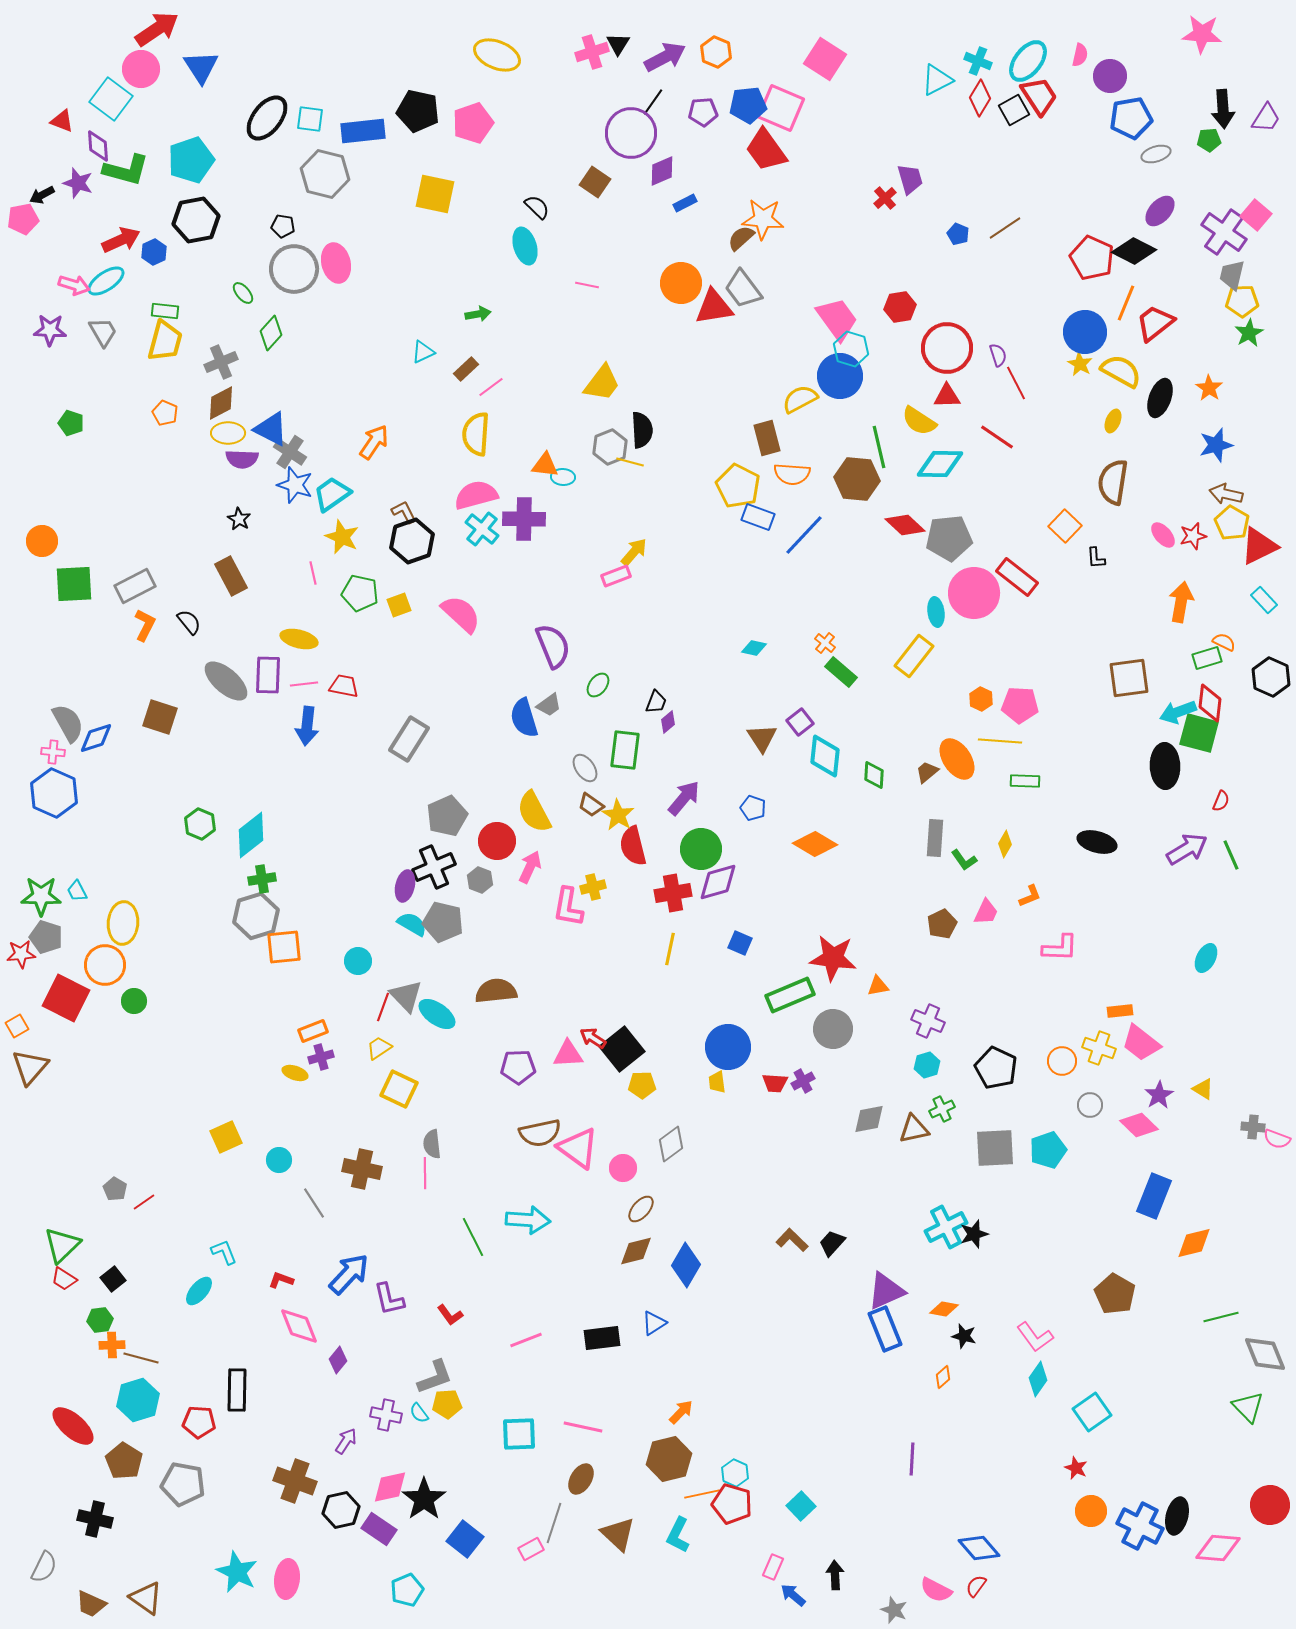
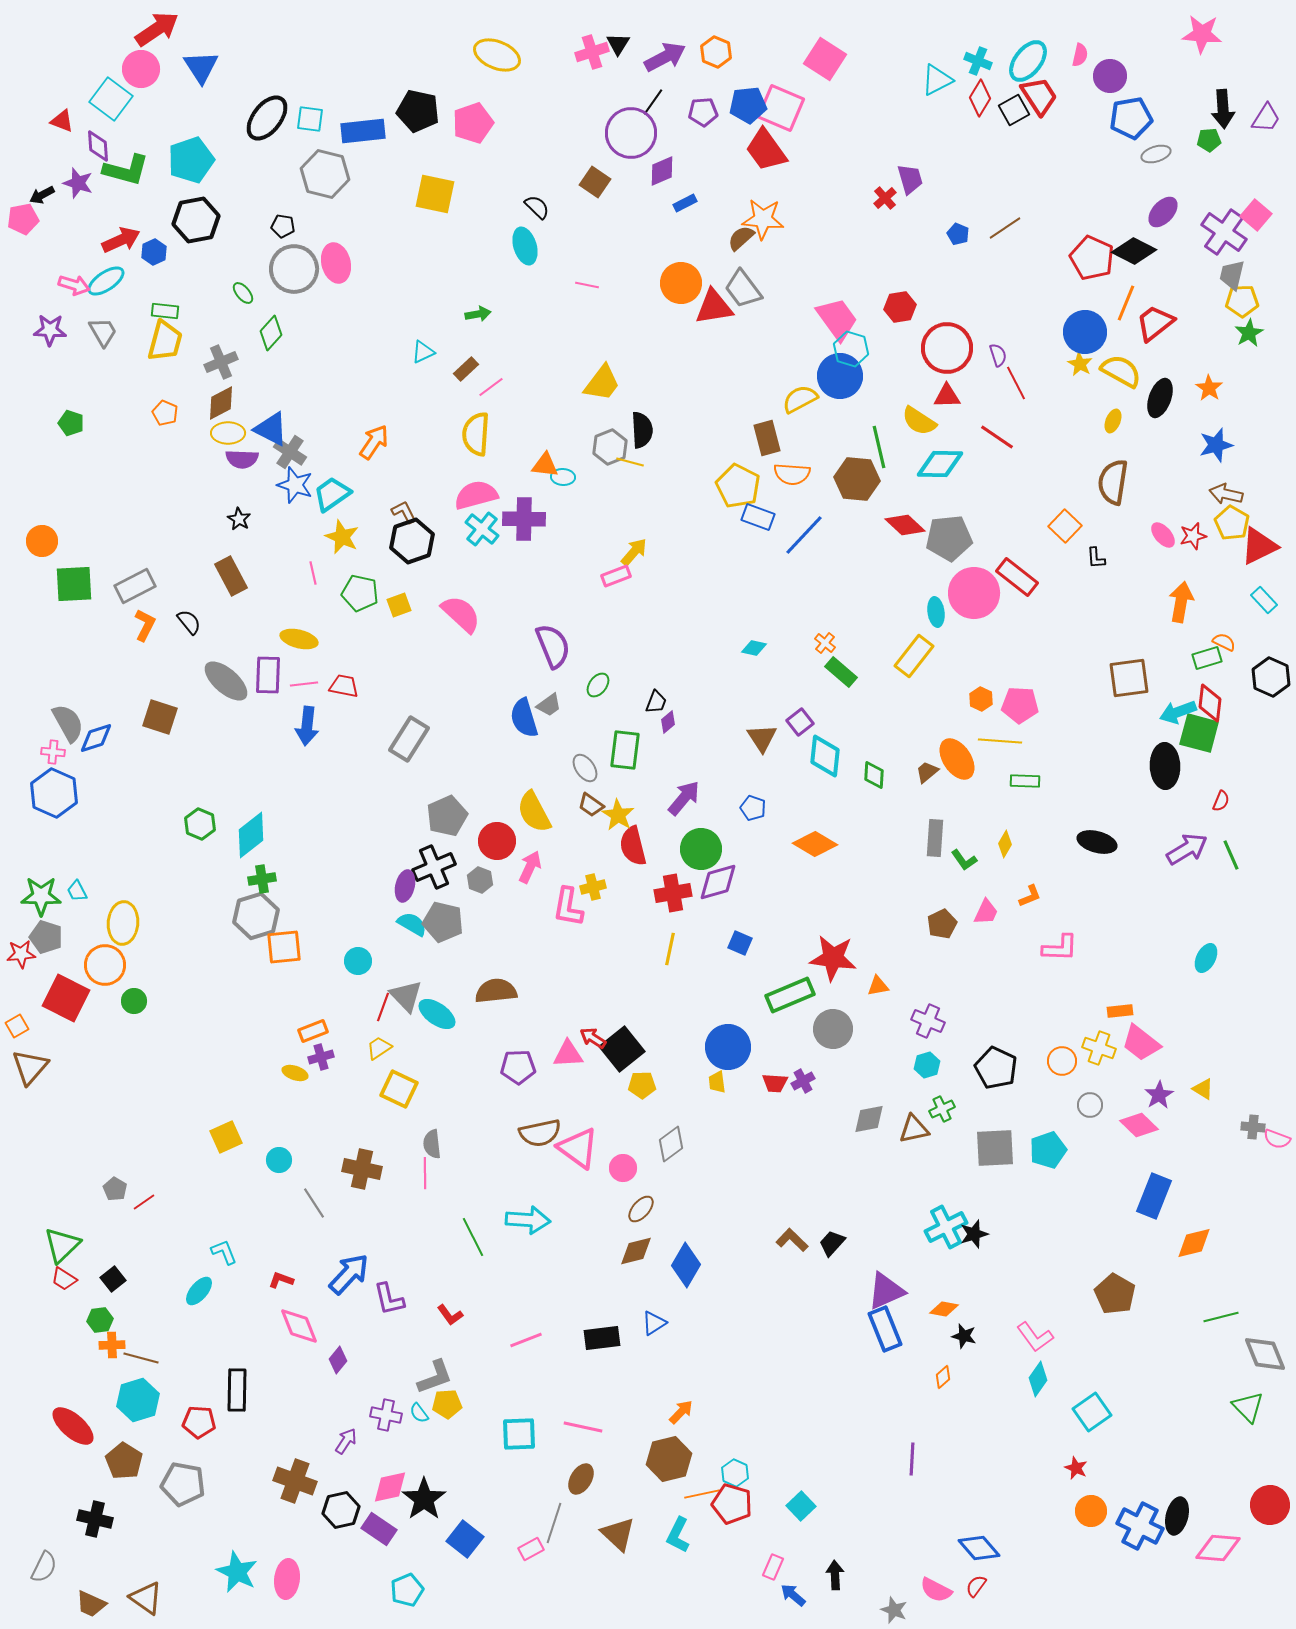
purple ellipse at (1160, 211): moved 3 px right, 1 px down
